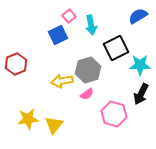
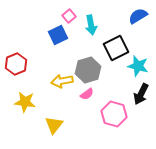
cyan star: moved 2 px left, 1 px down; rotated 15 degrees clockwise
yellow star: moved 3 px left, 17 px up; rotated 15 degrees clockwise
